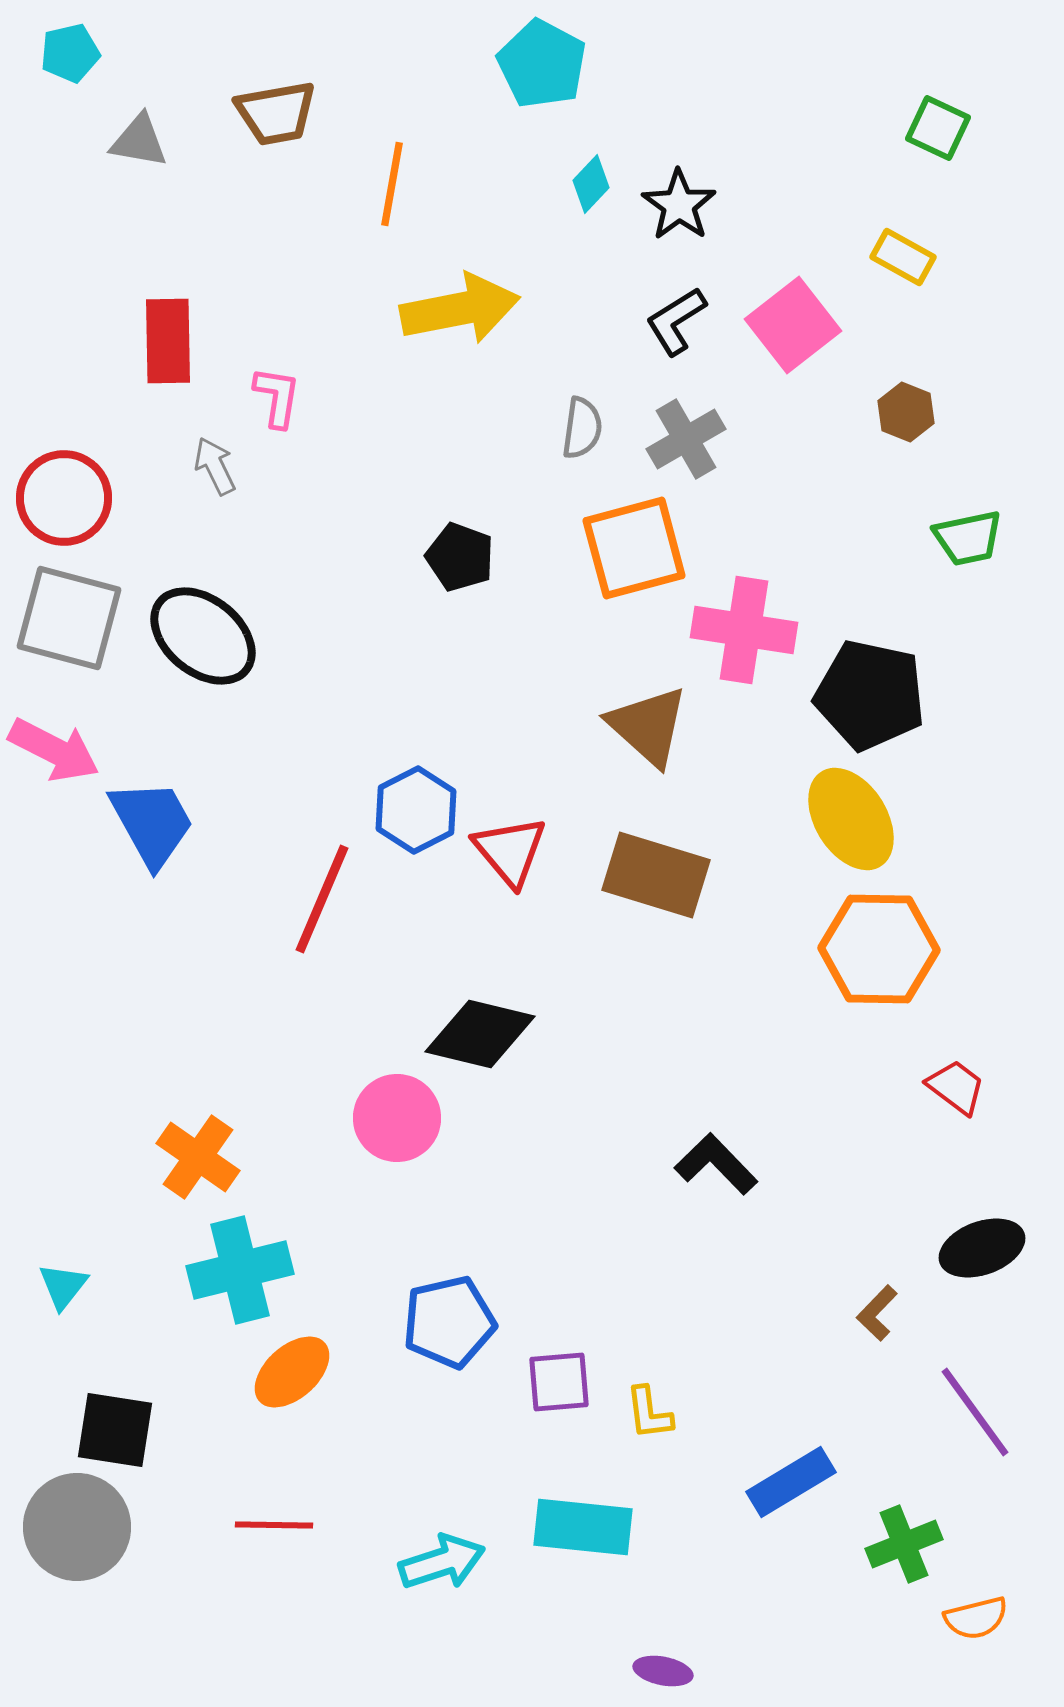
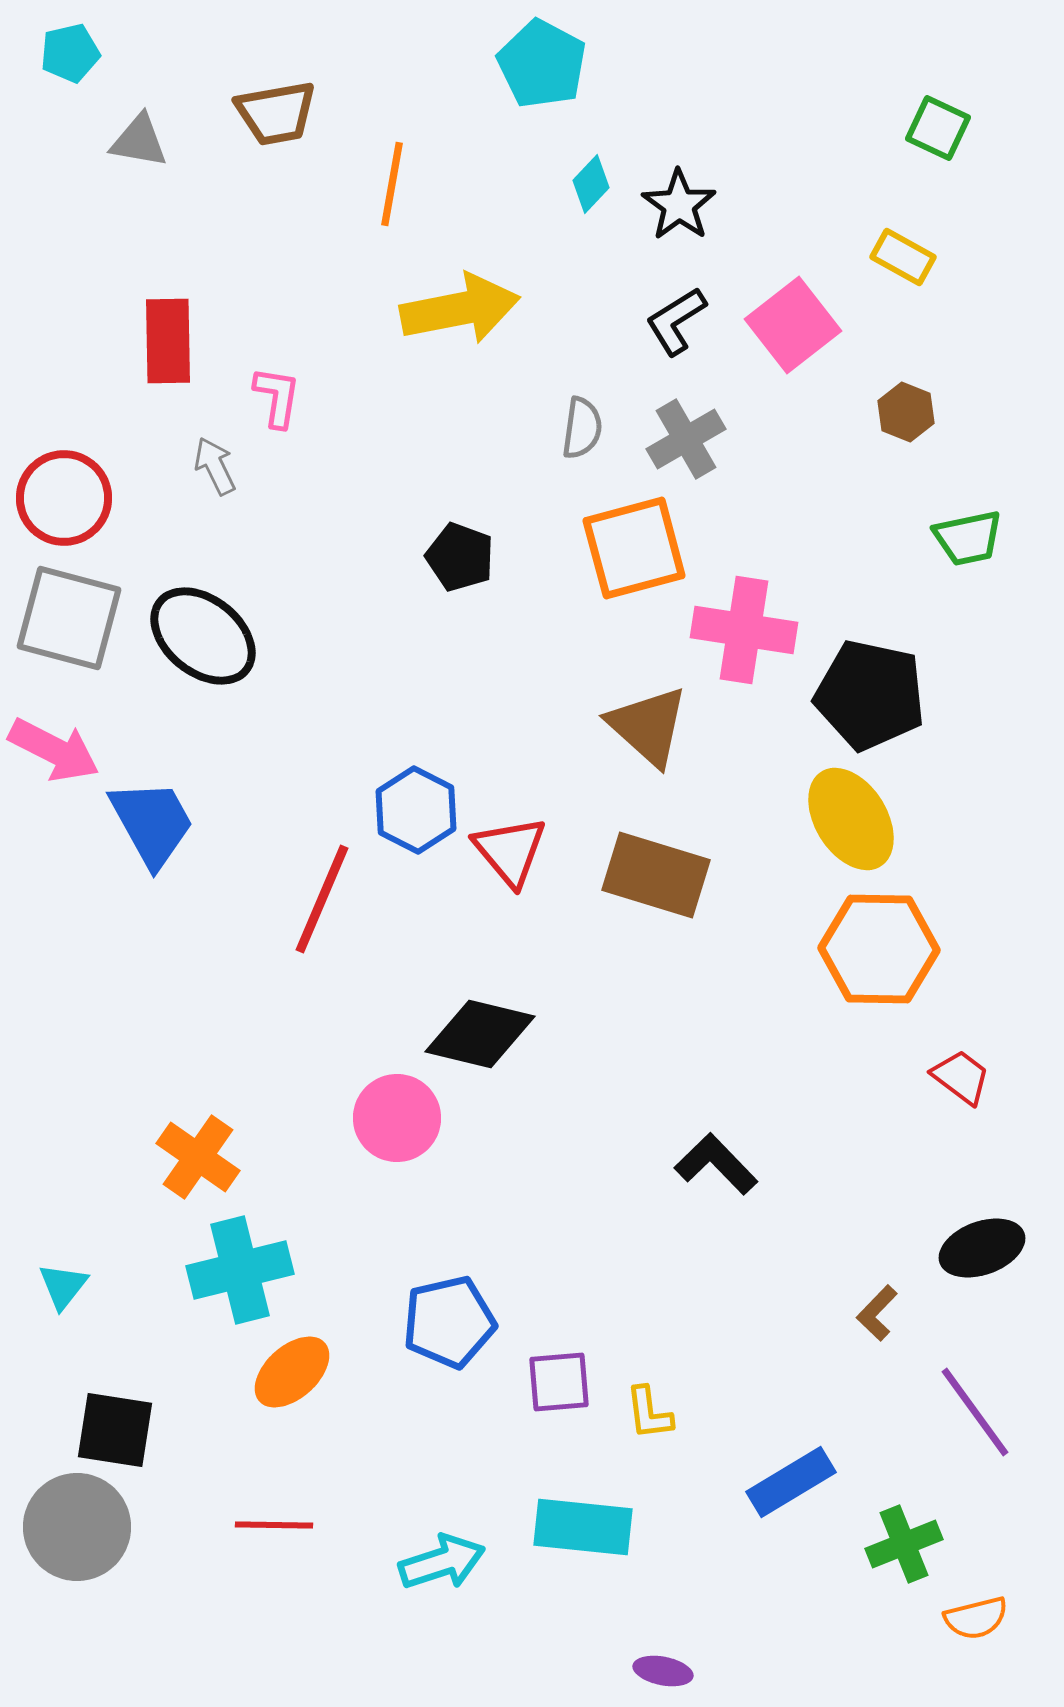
blue hexagon at (416, 810): rotated 6 degrees counterclockwise
red trapezoid at (956, 1087): moved 5 px right, 10 px up
